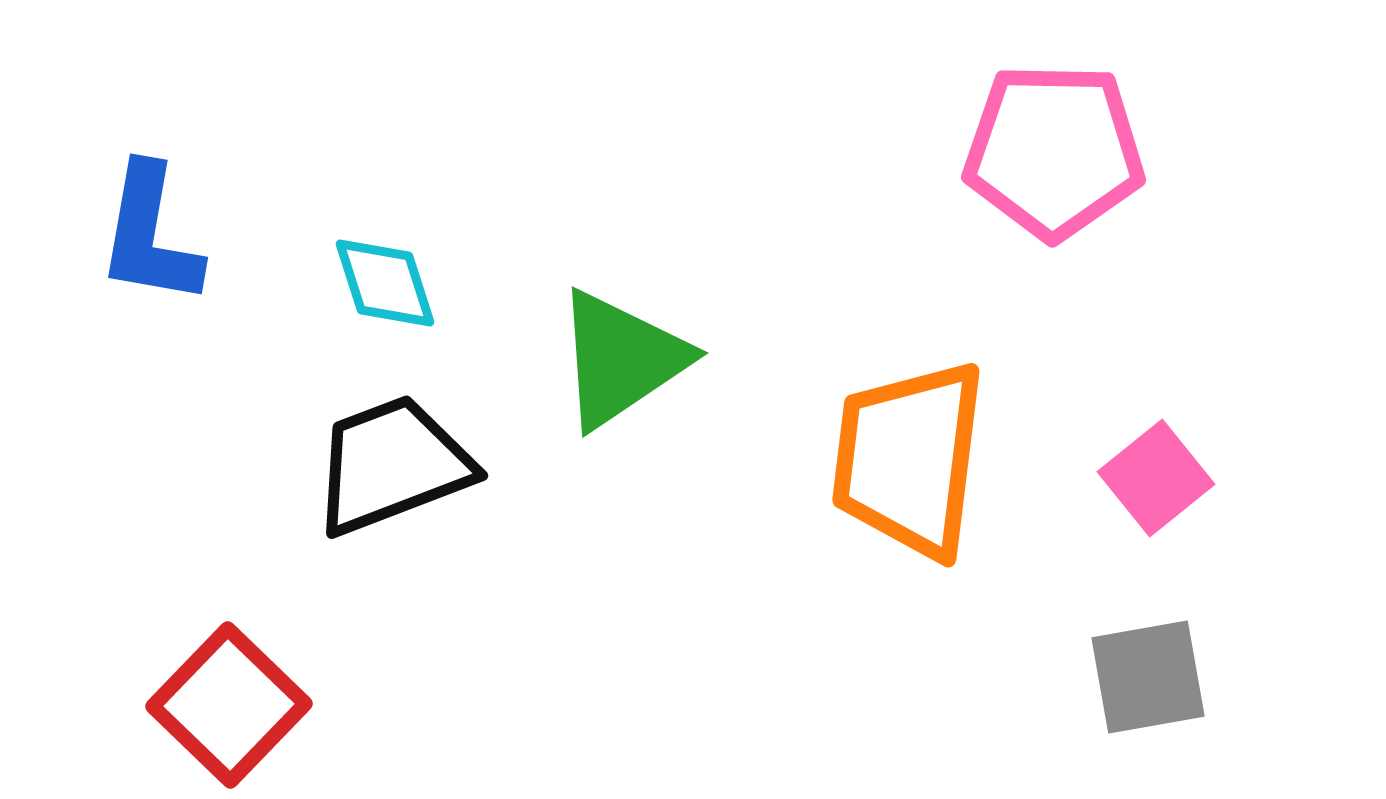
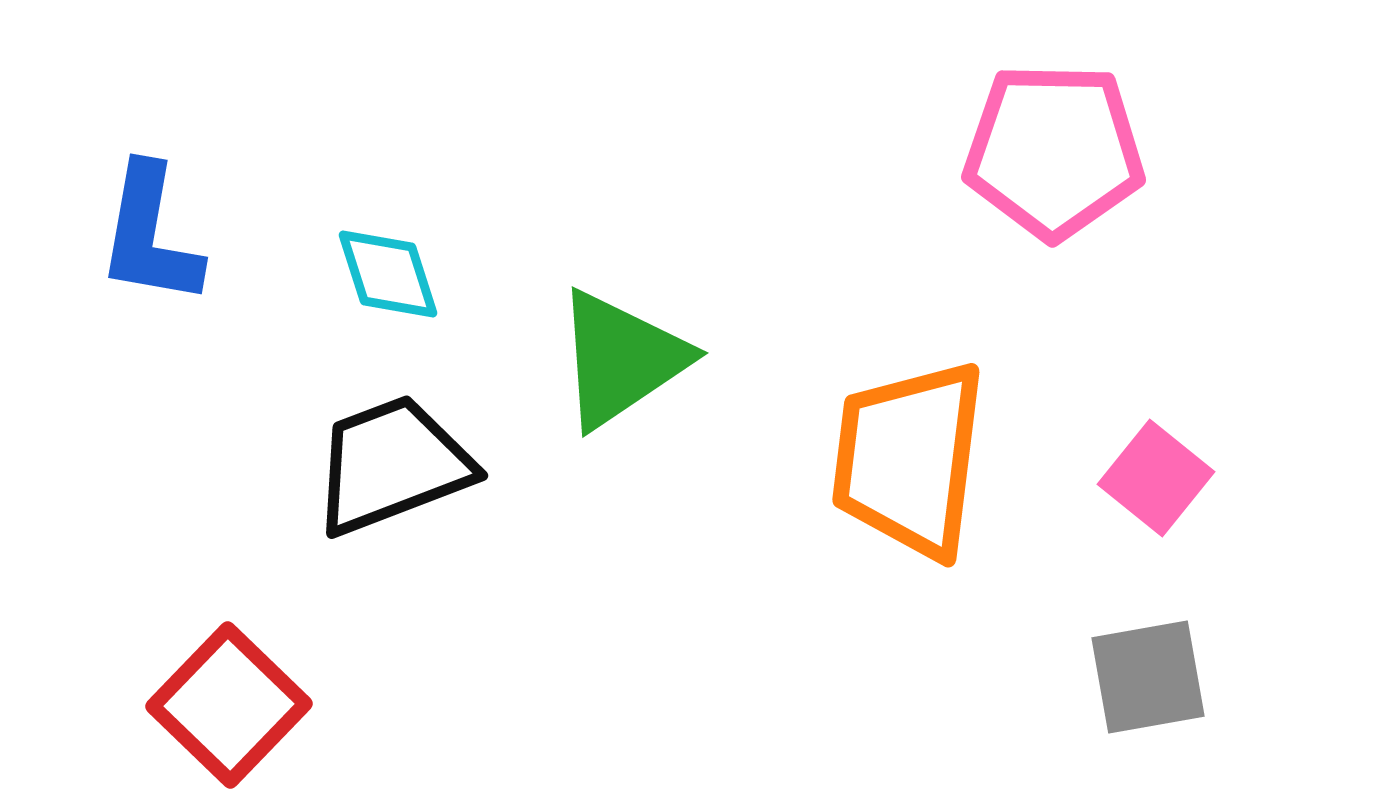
cyan diamond: moved 3 px right, 9 px up
pink square: rotated 12 degrees counterclockwise
